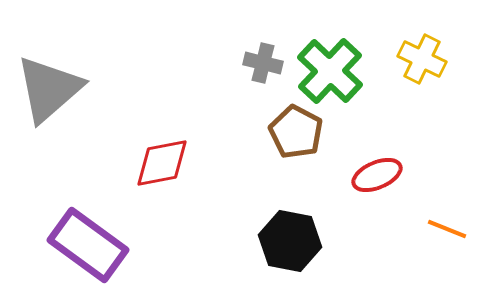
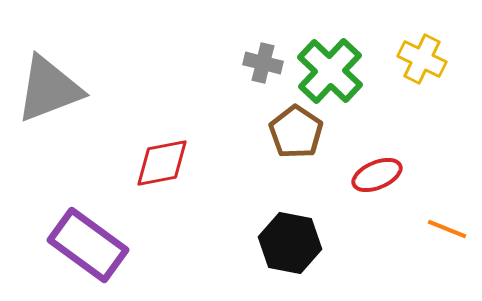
gray triangle: rotated 20 degrees clockwise
brown pentagon: rotated 6 degrees clockwise
black hexagon: moved 2 px down
